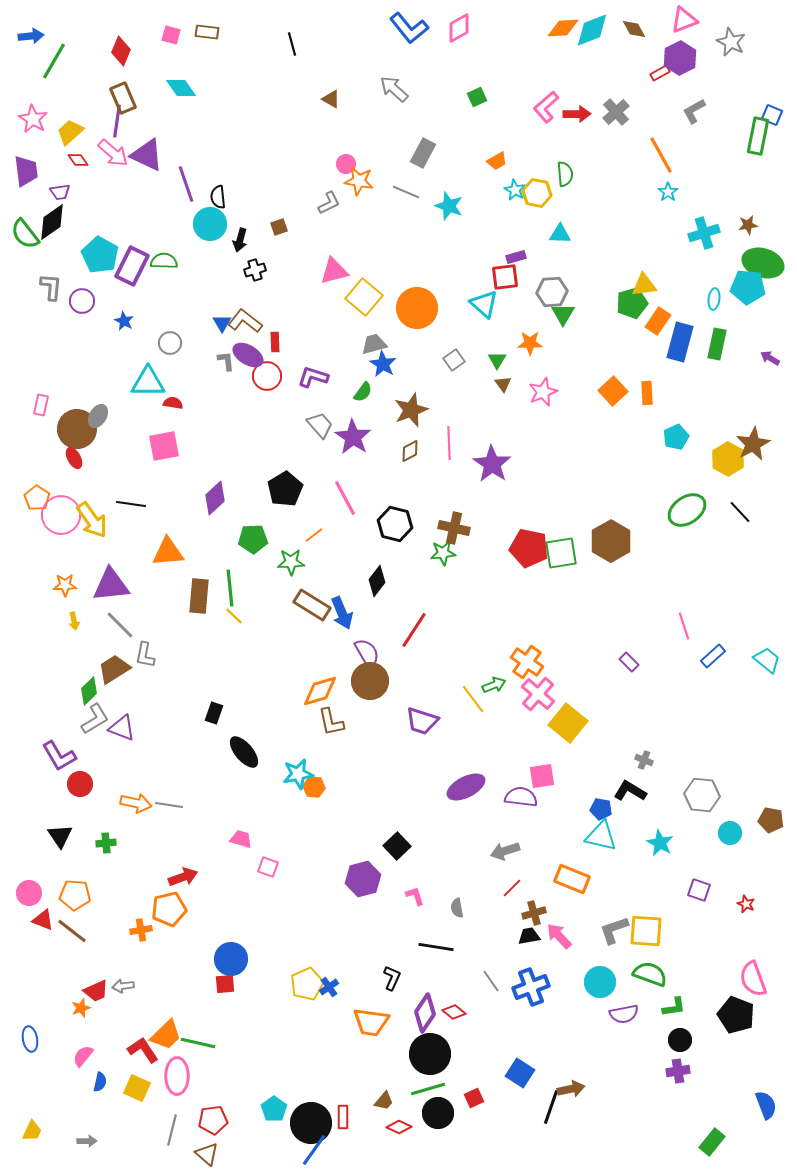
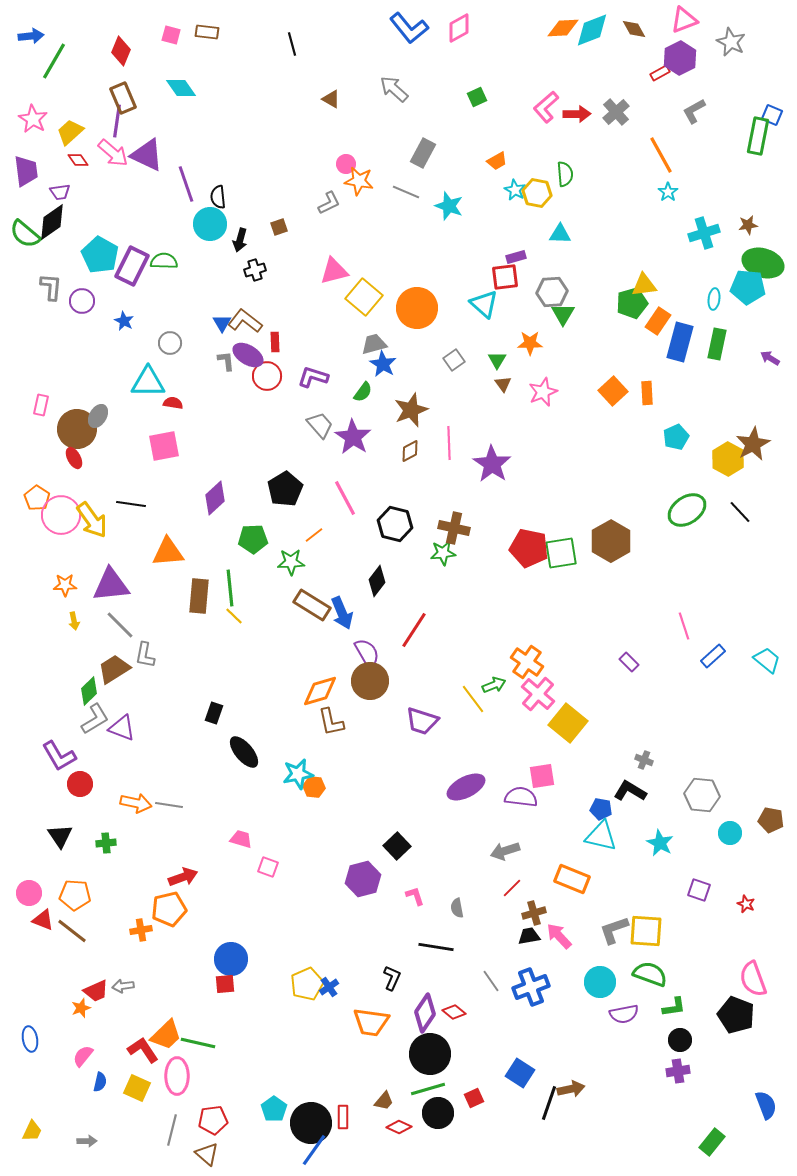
green semicircle at (25, 234): rotated 12 degrees counterclockwise
black line at (551, 1107): moved 2 px left, 4 px up
